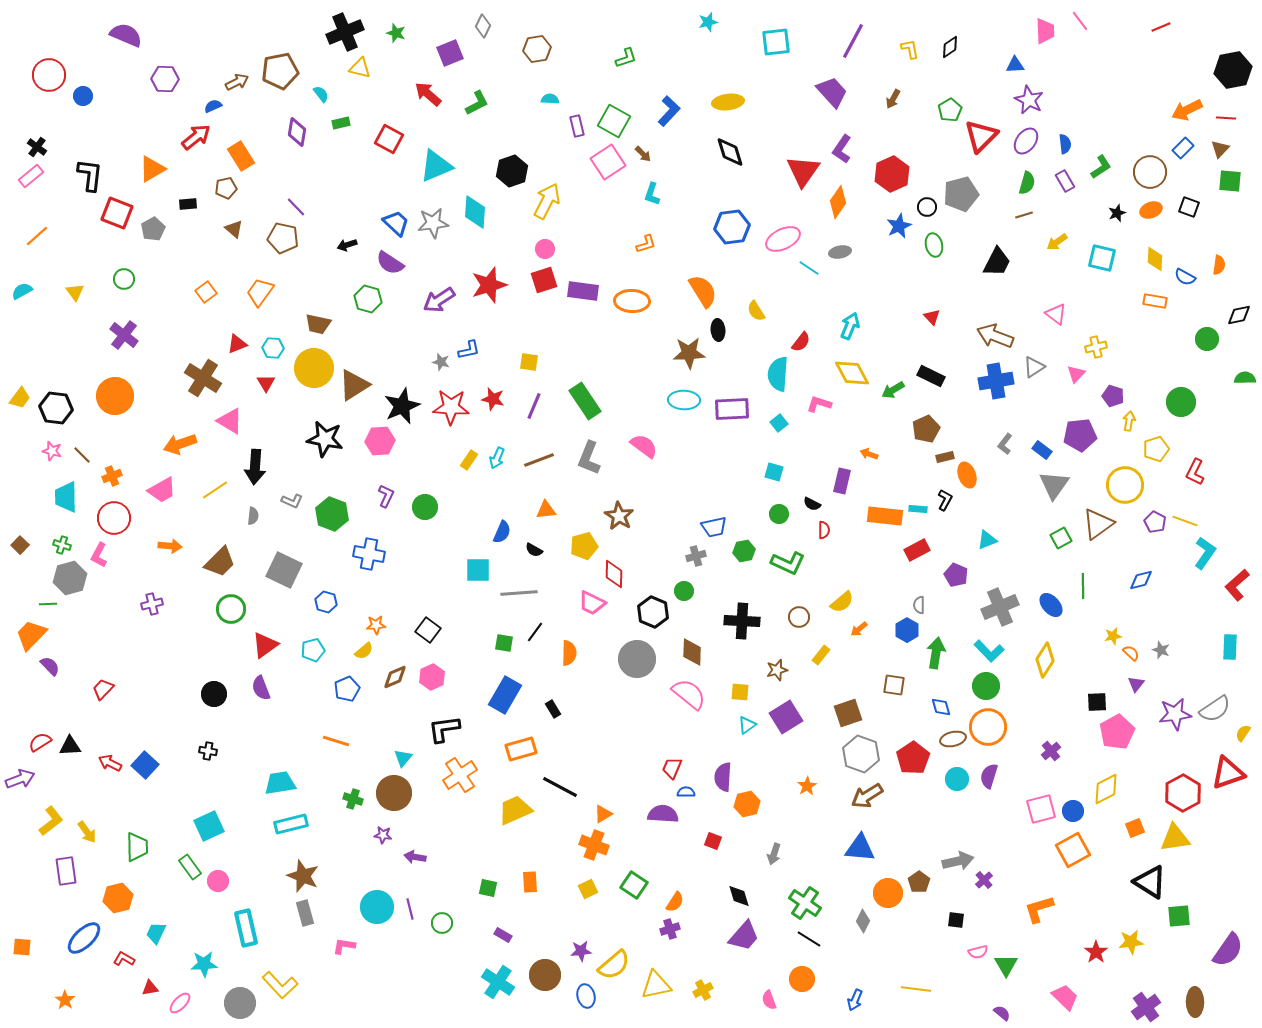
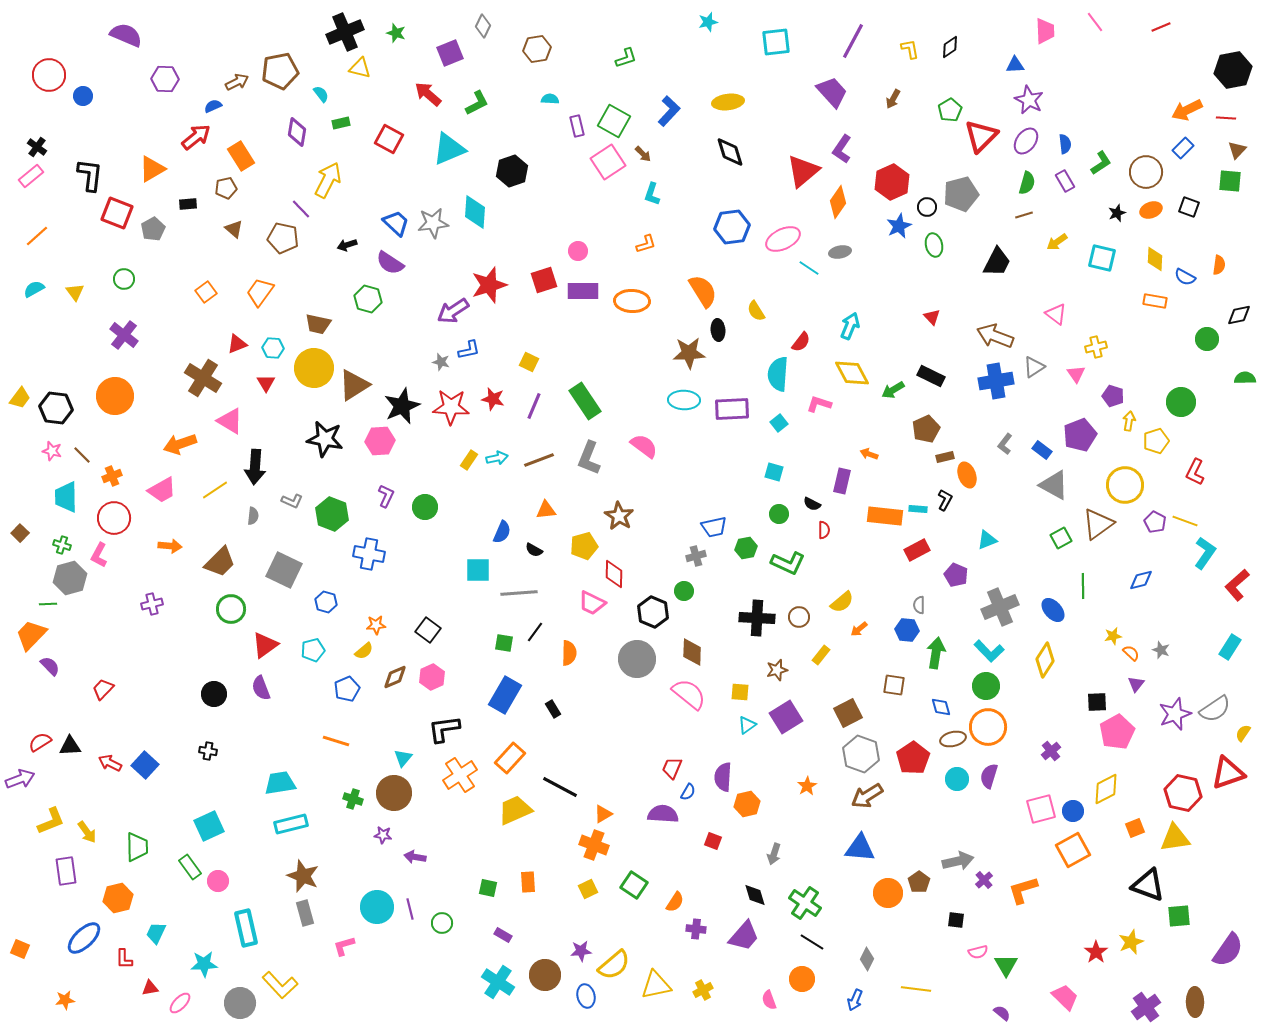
pink line at (1080, 21): moved 15 px right, 1 px down
brown triangle at (1220, 149): moved 17 px right, 1 px down
cyan triangle at (436, 166): moved 13 px right, 17 px up
green L-shape at (1101, 167): moved 4 px up
red triangle at (803, 171): rotated 15 degrees clockwise
brown circle at (1150, 172): moved 4 px left
red hexagon at (892, 174): moved 8 px down
yellow arrow at (547, 201): moved 219 px left, 21 px up
purple line at (296, 207): moved 5 px right, 2 px down
pink circle at (545, 249): moved 33 px right, 2 px down
cyan semicircle at (22, 291): moved 12 px right, 2 px up
purple rectangle at (583, 291): rotated 8 degrees counterclockwise
purple arrow at (439, 300): moved 14 px right, 11 px down
yellow square at (529, 362): rotated 18 degrees clockwise
pink triangle at (1076, 374): rotated 18 degrees counterclockwise
purple pentagon at (1080, 435): rotated 16 degrees counterclockwise
yellow pentagon at (1156, 449): moved 8 px up
cyan arrow at (497, 458): rotated 125 degrees counterclockwise
gray triangle at (1054, 485): rotated 36 degrees counterclockwise
brown square at (20, 545): moved 12 px up
green hexagon at (744, 551): moved 2 px right, 3 px up
blue ellipse at (1051, 605): moved 2 px right, 5 px down
black cross at (742, 621): moved 15 px right, 3 px up
blue hexagon at (907, 630): rotated 25 degrees counterclockwise
cyan rectangle at (1230, 647): rotated 30 degrees clockwise
brown square at (848, 713): rotated 8 degrees counterclockwise
purple star at (1175, 714): rotated 12 degrees counterclockwise
orange rectangle at (521, 749): moved 11 px left, 9 px down; rotated 32 degrees counterclockwise
blue semicircle at (686, 792): moved 2 px right; rotated 120 degrees clockwise
red hexagon at (1183, 793): rotated 18 degrees counterclockwise
yellow L-shape at (51, 821): rotated 16 degrees clockwise
orange rectangle at (530, 882): moved 2 px left
black triangle at (1150, 882): moved 2 px left, 3 px down; rotated 12 degrees counterclockwise
black diamond at (739, 896): moved 16 px right, 1 px up
orange L-shape at (1039, 909): moved 16 px left, 19 px up
gray diamond at (863, 921): moved 4 px right, 38 px down
purple cross at (670, 929): moved 26 px right; rotated 24 degrees clockwise
black line at (809, 939): moved 3 px right, 3 px down
yellow star at (1131, 942): rotated 15 degrees counterclockwise
pink L-shape at (344, 946): rotated 25 degrees counterclockwise
orange square at (22, 947): moved 2 px left, 2 px down; rotated 18 degrees clockwise
red L-shape at (124, 959): rotated 120 degrees counterclockwise
orange star at (65, 1000): rotated 30 degrees clockwise
